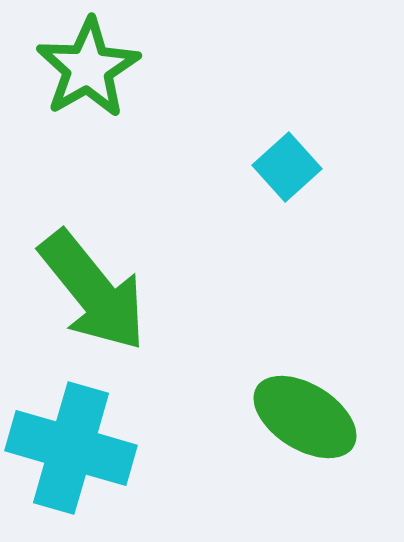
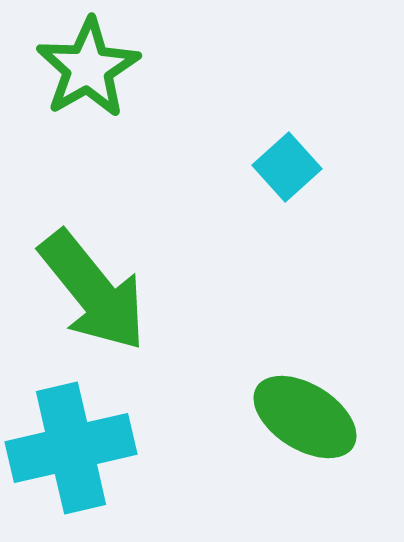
cyan cross: rotated 29 degrees counterclockwise
